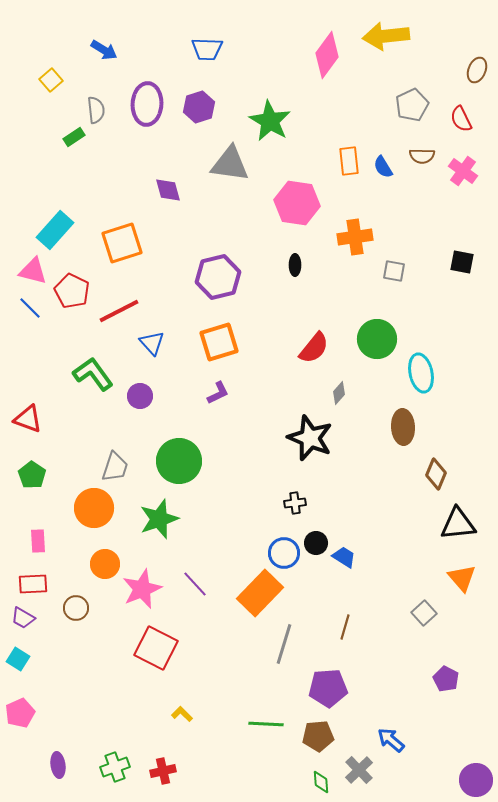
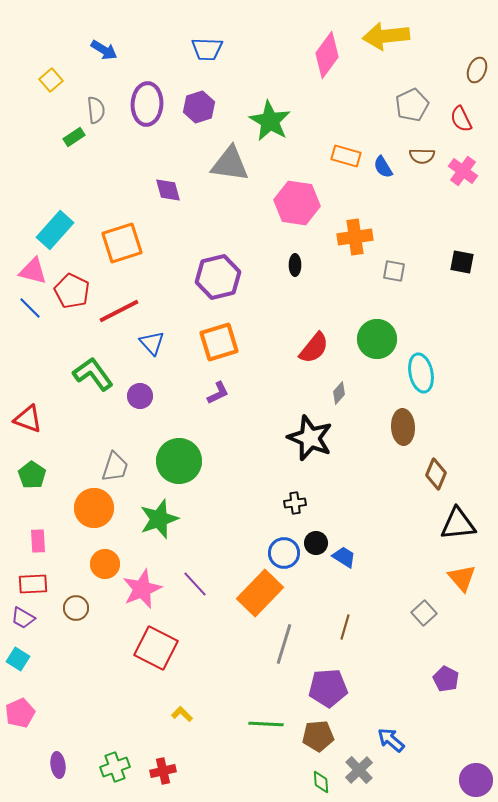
orange rectangle at (349, 161): moved 3 px left, 5 px up; rotated 68 degrees counterclockwise
